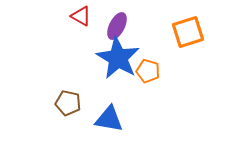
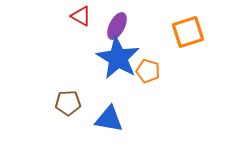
brown pentagon: rotated 15 degrees counterclockwise
